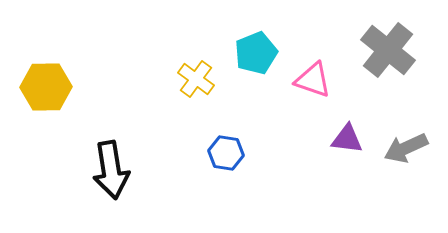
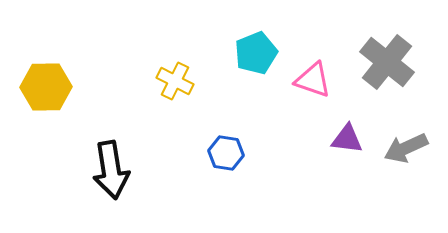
gray cross: moved 1 px left, 12 px down
yellow cross: moved 21 px left, 2 px down; rotated 9 degrees counterclockwise
